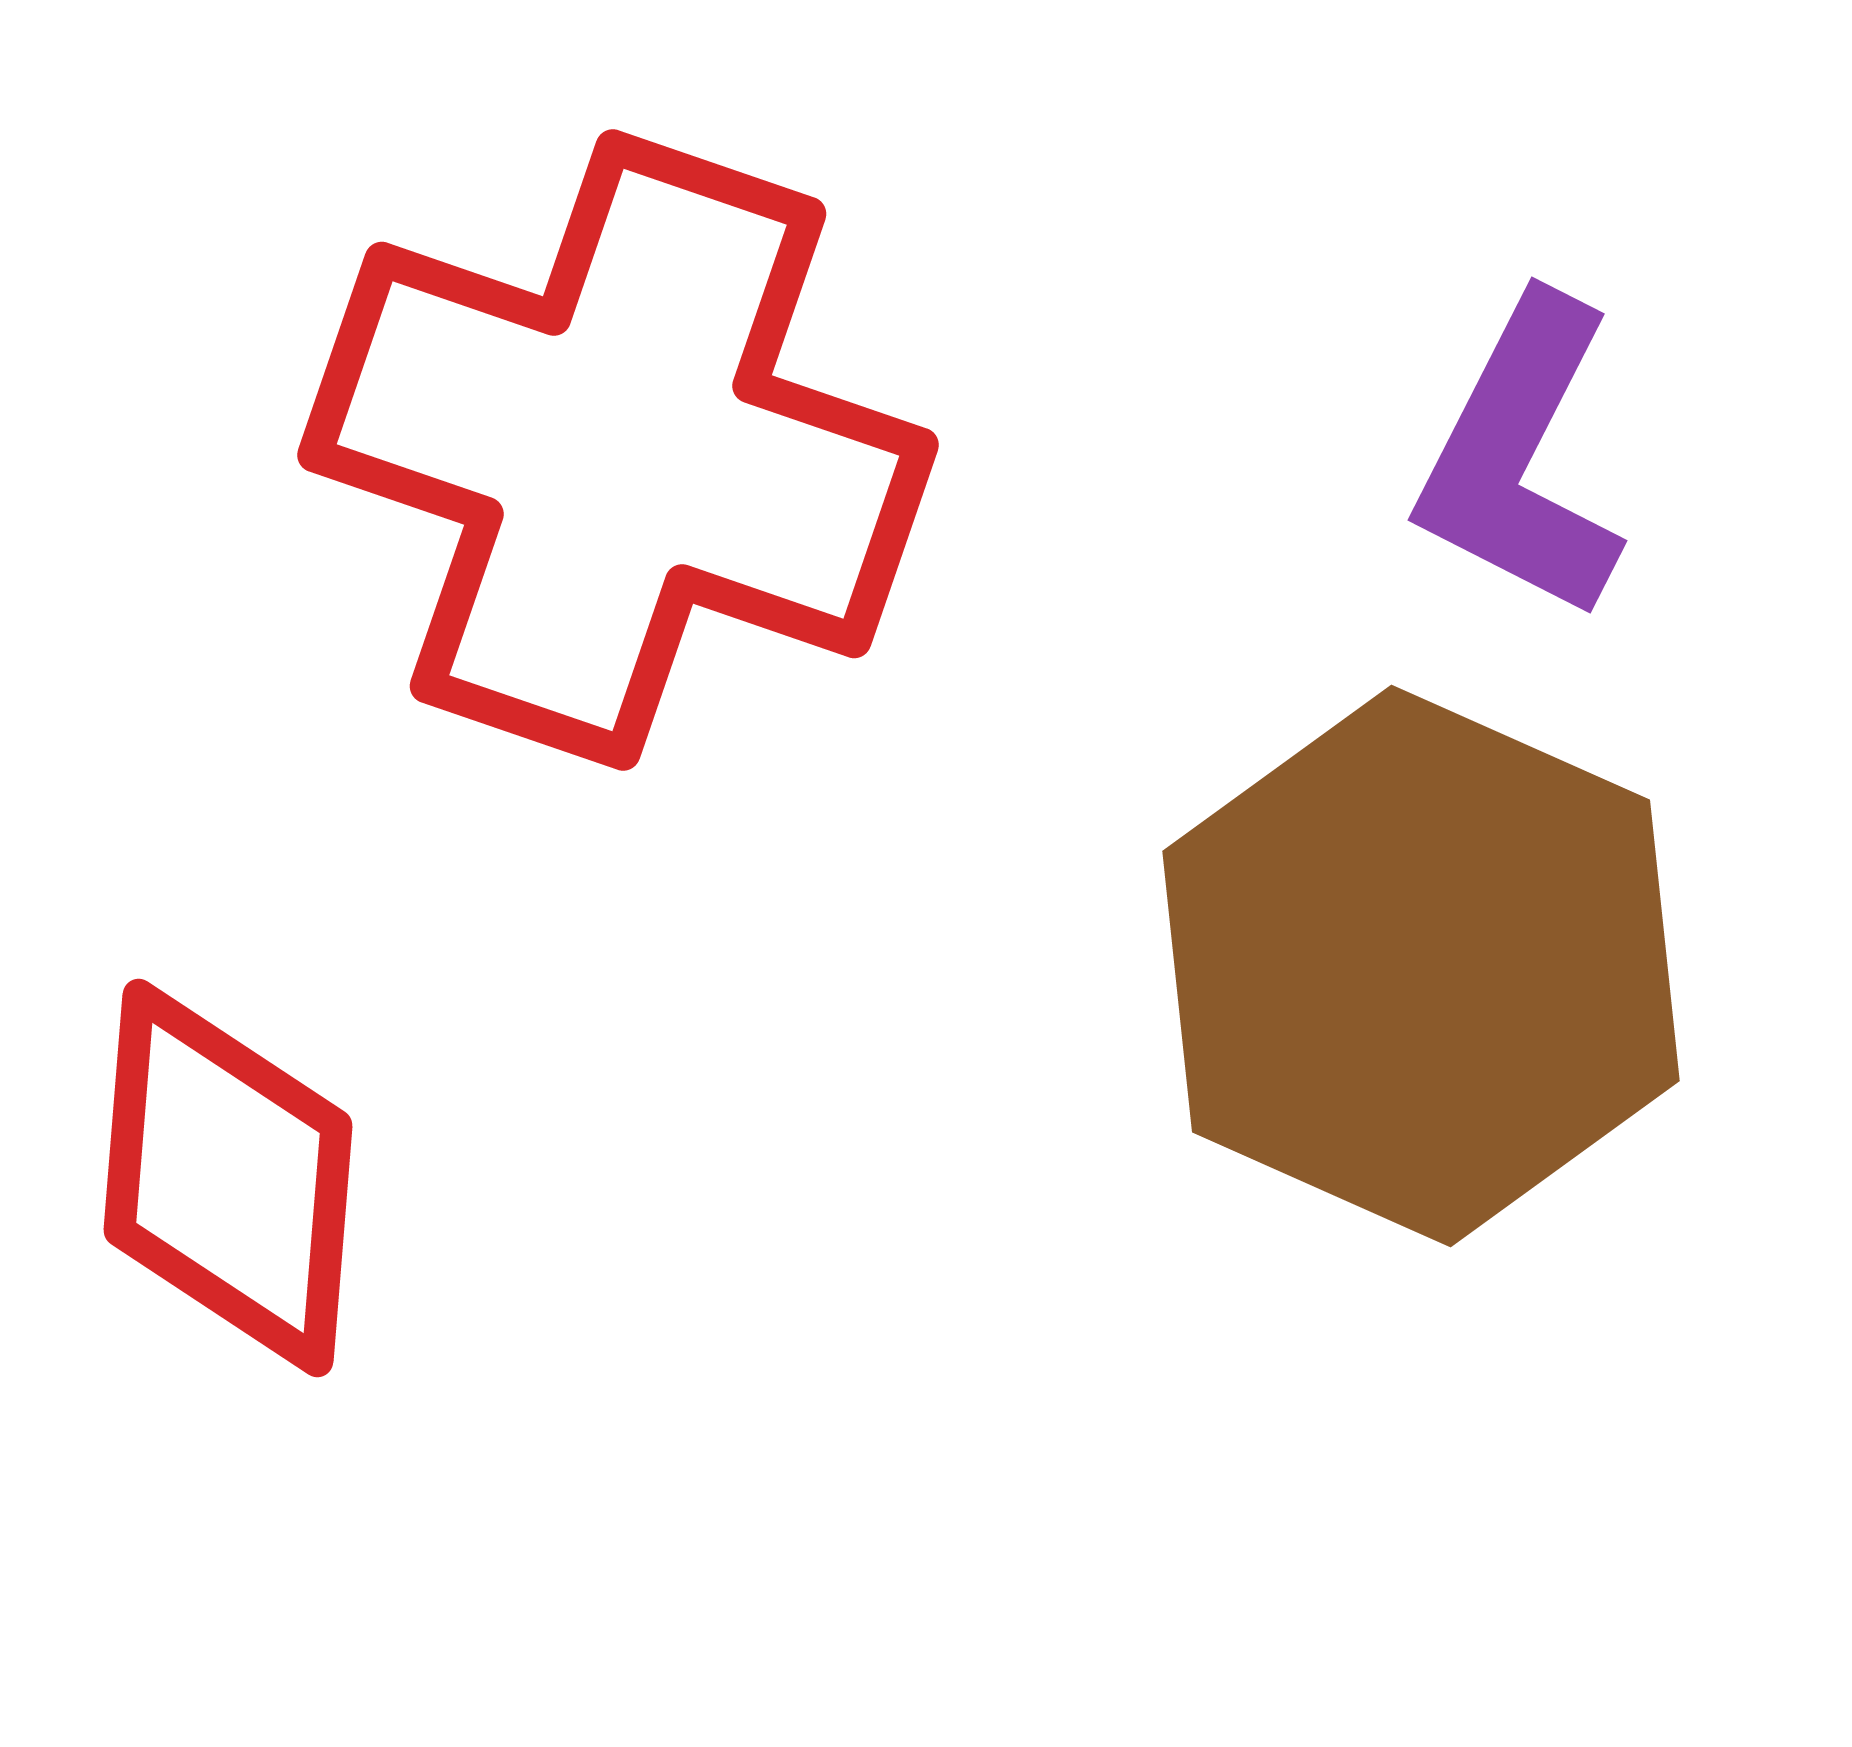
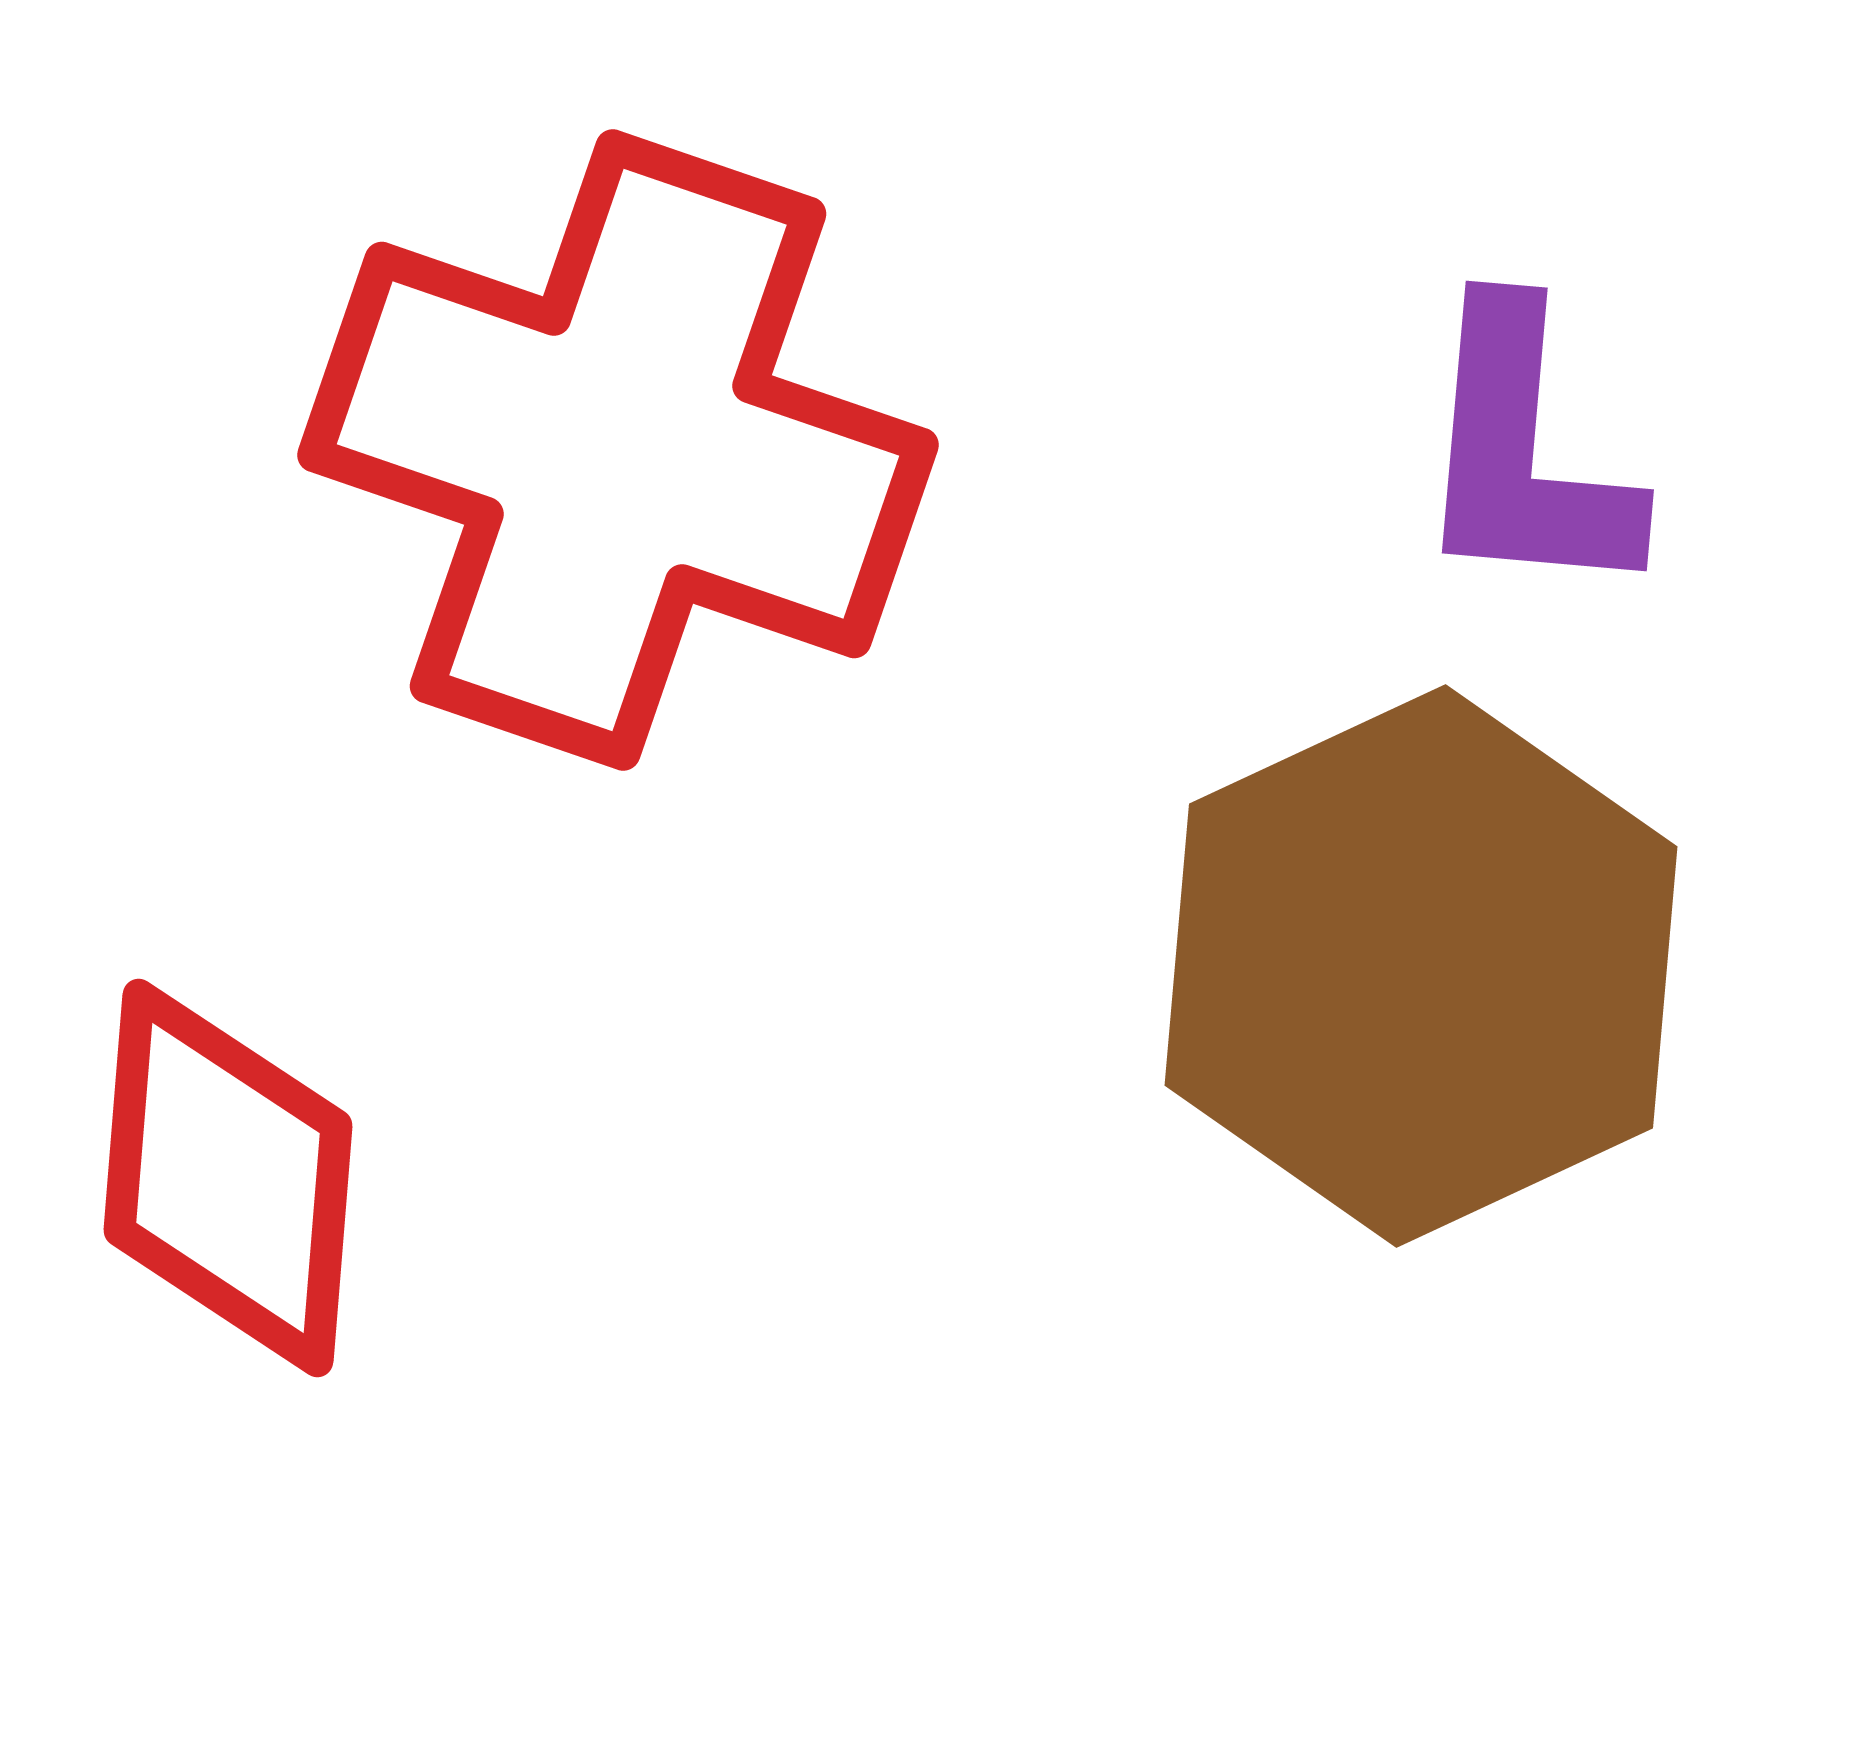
purple L-shape: moved 3 px right, 5 px up; rotated 22 degrees counterclockwise
brown hexagon: rotated 11 degrees clockwise
